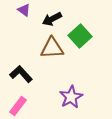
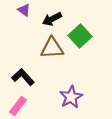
black L-shape: moved 2 px right, 3 px down
